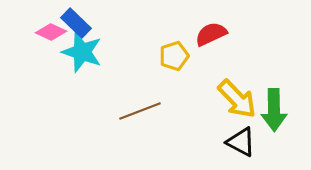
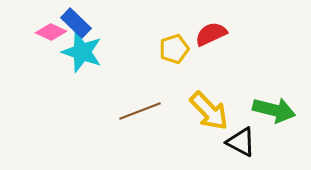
yellow pentagon: moved 7 px up
yellow arrow: moved 28 px left, 12 px down
green arrow: rotated 75 degrees counterclockwise
